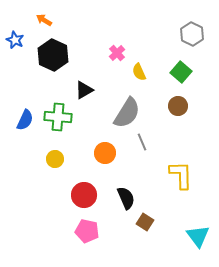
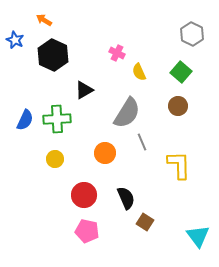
pink cross: rotated 21 degrees counterclockwise
green cross: moved 1 px left, 2 px down; rotated 8 degrees counterclockwise
yellow L-shape: moved 2 px left, 10 px up
